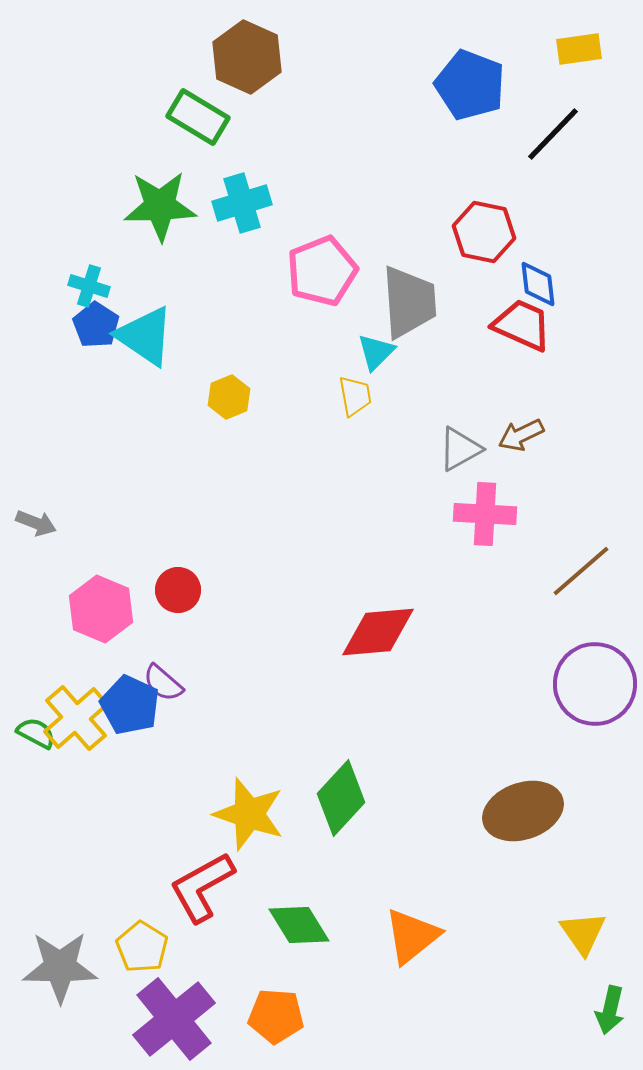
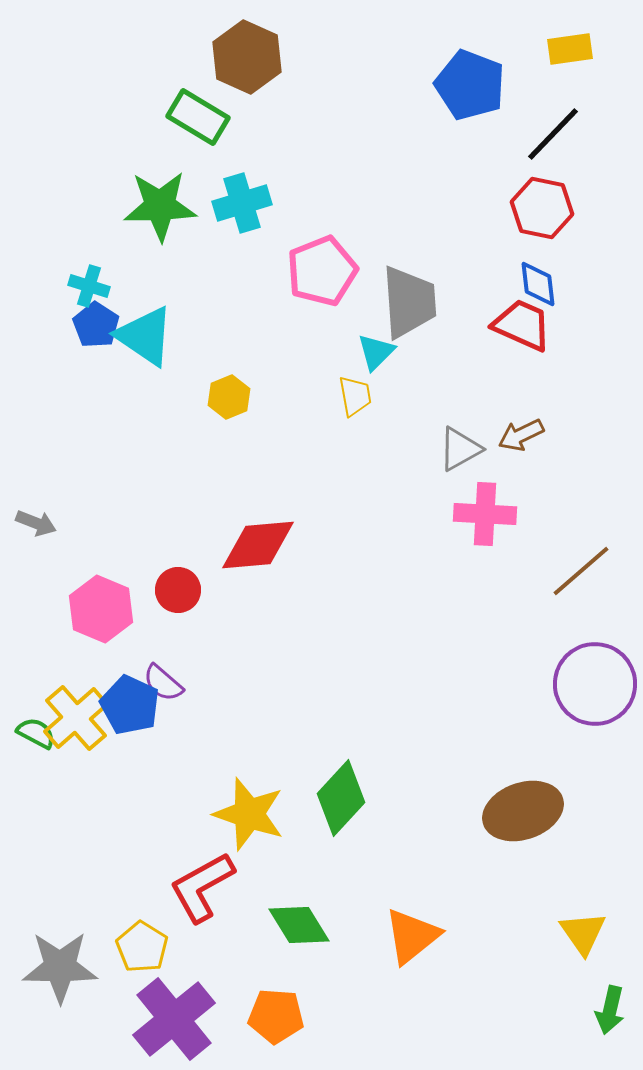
yellow rectangle at (579, 49): moved 9 px left
red hexagon at (484, 232): moved 58 px right, 24 px up
red diamond at (378, 632): moved 120 px left, 87 px up
